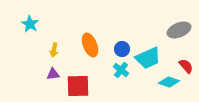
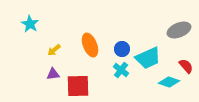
yellow arrow: rotated 40 degrees clockwise
